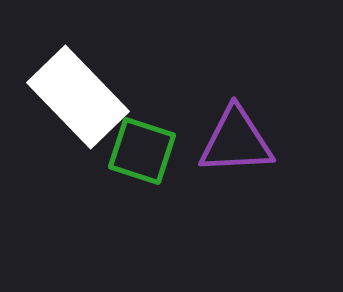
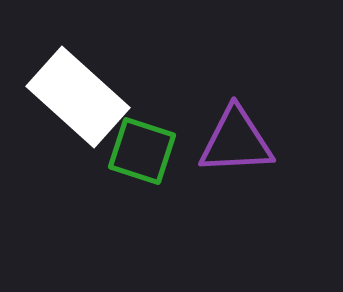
white rectangle: rotated 4 degrees counterclockwise
